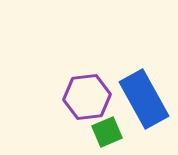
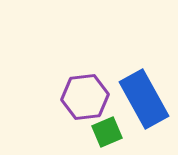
purple hexagon: moved 2 px left
